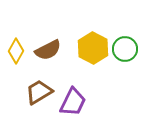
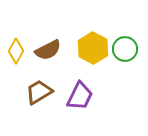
purple trapezoid: moved 7 px right, 6 px up
